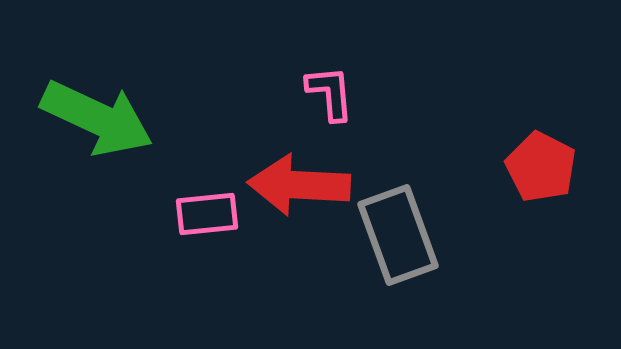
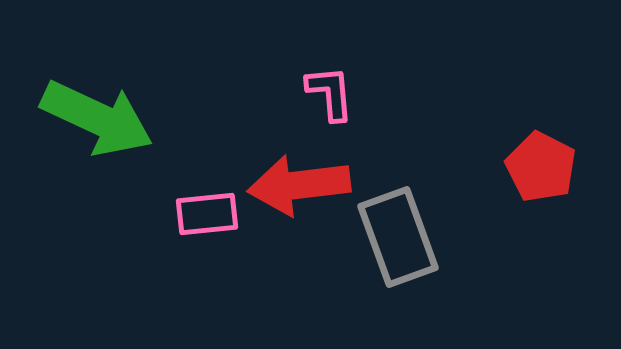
red arrow: rotated 10 degrees counterclockwise
gray rectangle: moved 2 px down
